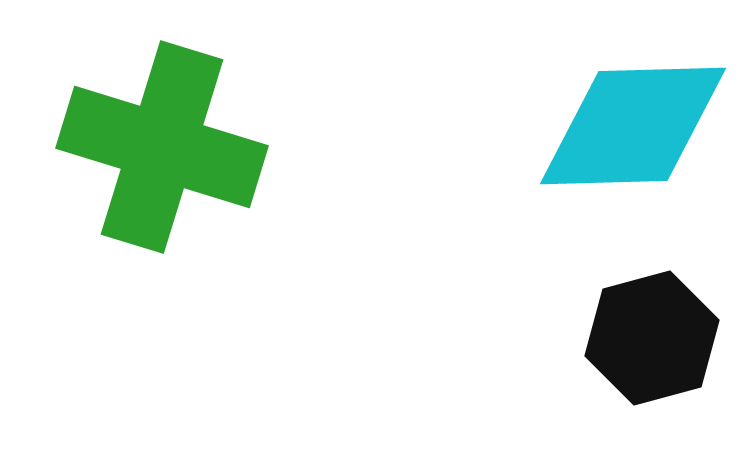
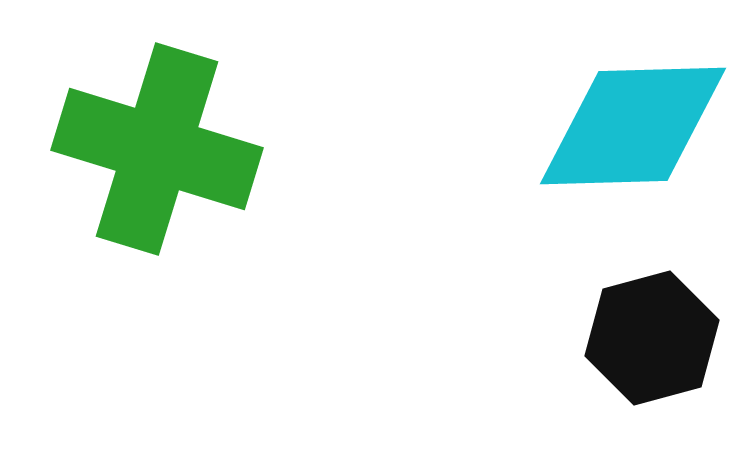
green cross: moved 5 px left, 2 px down
